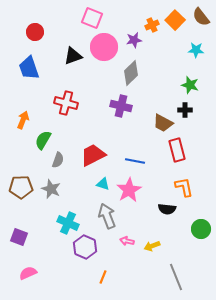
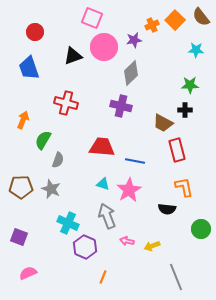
green star: rotated 18 degrees counterclockwise
red trapezoid: moved 9 px right, 8 px up; rotated 32 degrees clockwise
